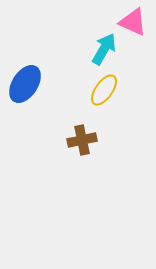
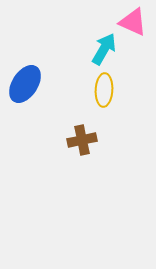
yellow ellipse: rotated 32 degrees counterclockwise
